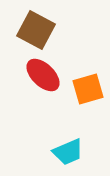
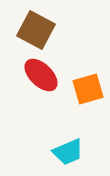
red ellipse: moved 2 px left
